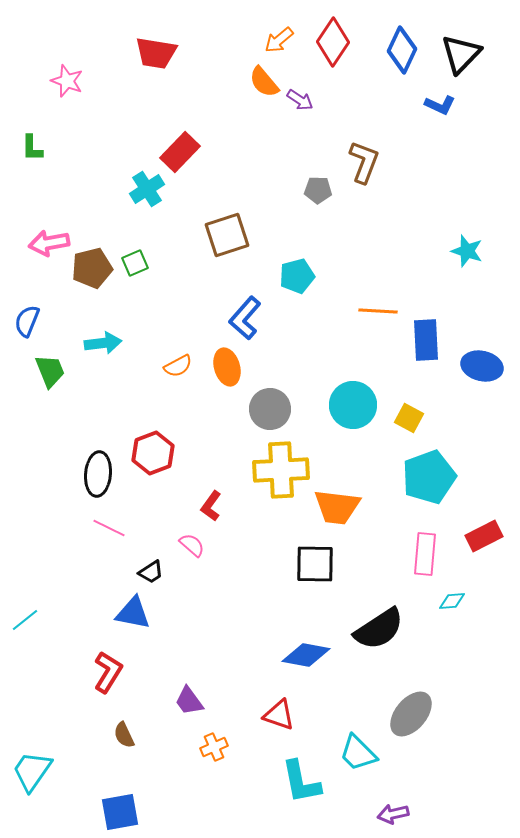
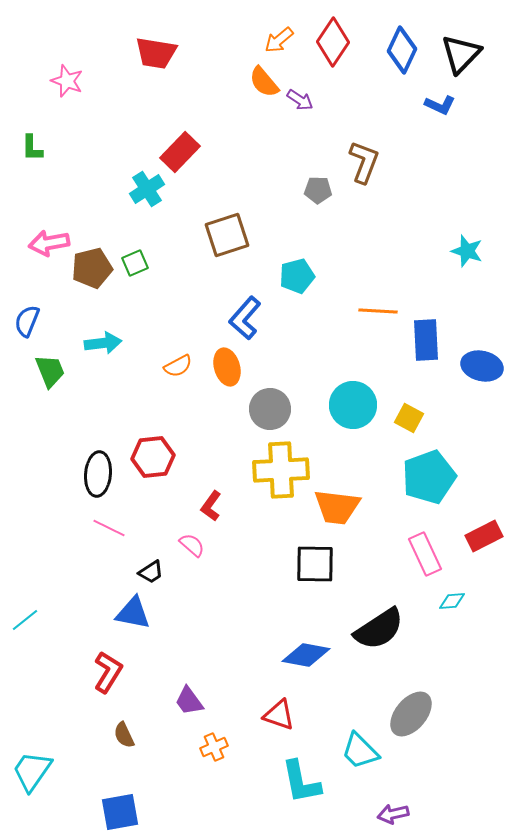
red hexagon at (153, 453): moved 4 px down; rotated 15 degrees clockwise
pink rectangle at (425, 554): rotated 30 degrees counterclockwise
cyan trapezoid at (358, 753): moved 2 px right, 2 px up
